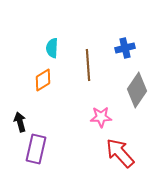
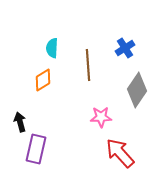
blue cross: rotated 18 degrees counterclockwise
